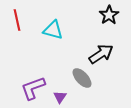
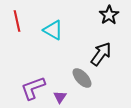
red line: moved 1 px down
cyan triangle: rotated 15 degrees clockwise
black arrow: rotated 20 degrees counterclockwise
